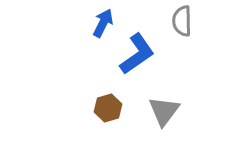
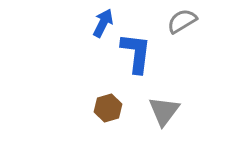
gray semicircle: rotated 60 degrees clockwise
blue L-shape: moved 1 px left, 1 px up; rotated 48 degrees counterclockwise
